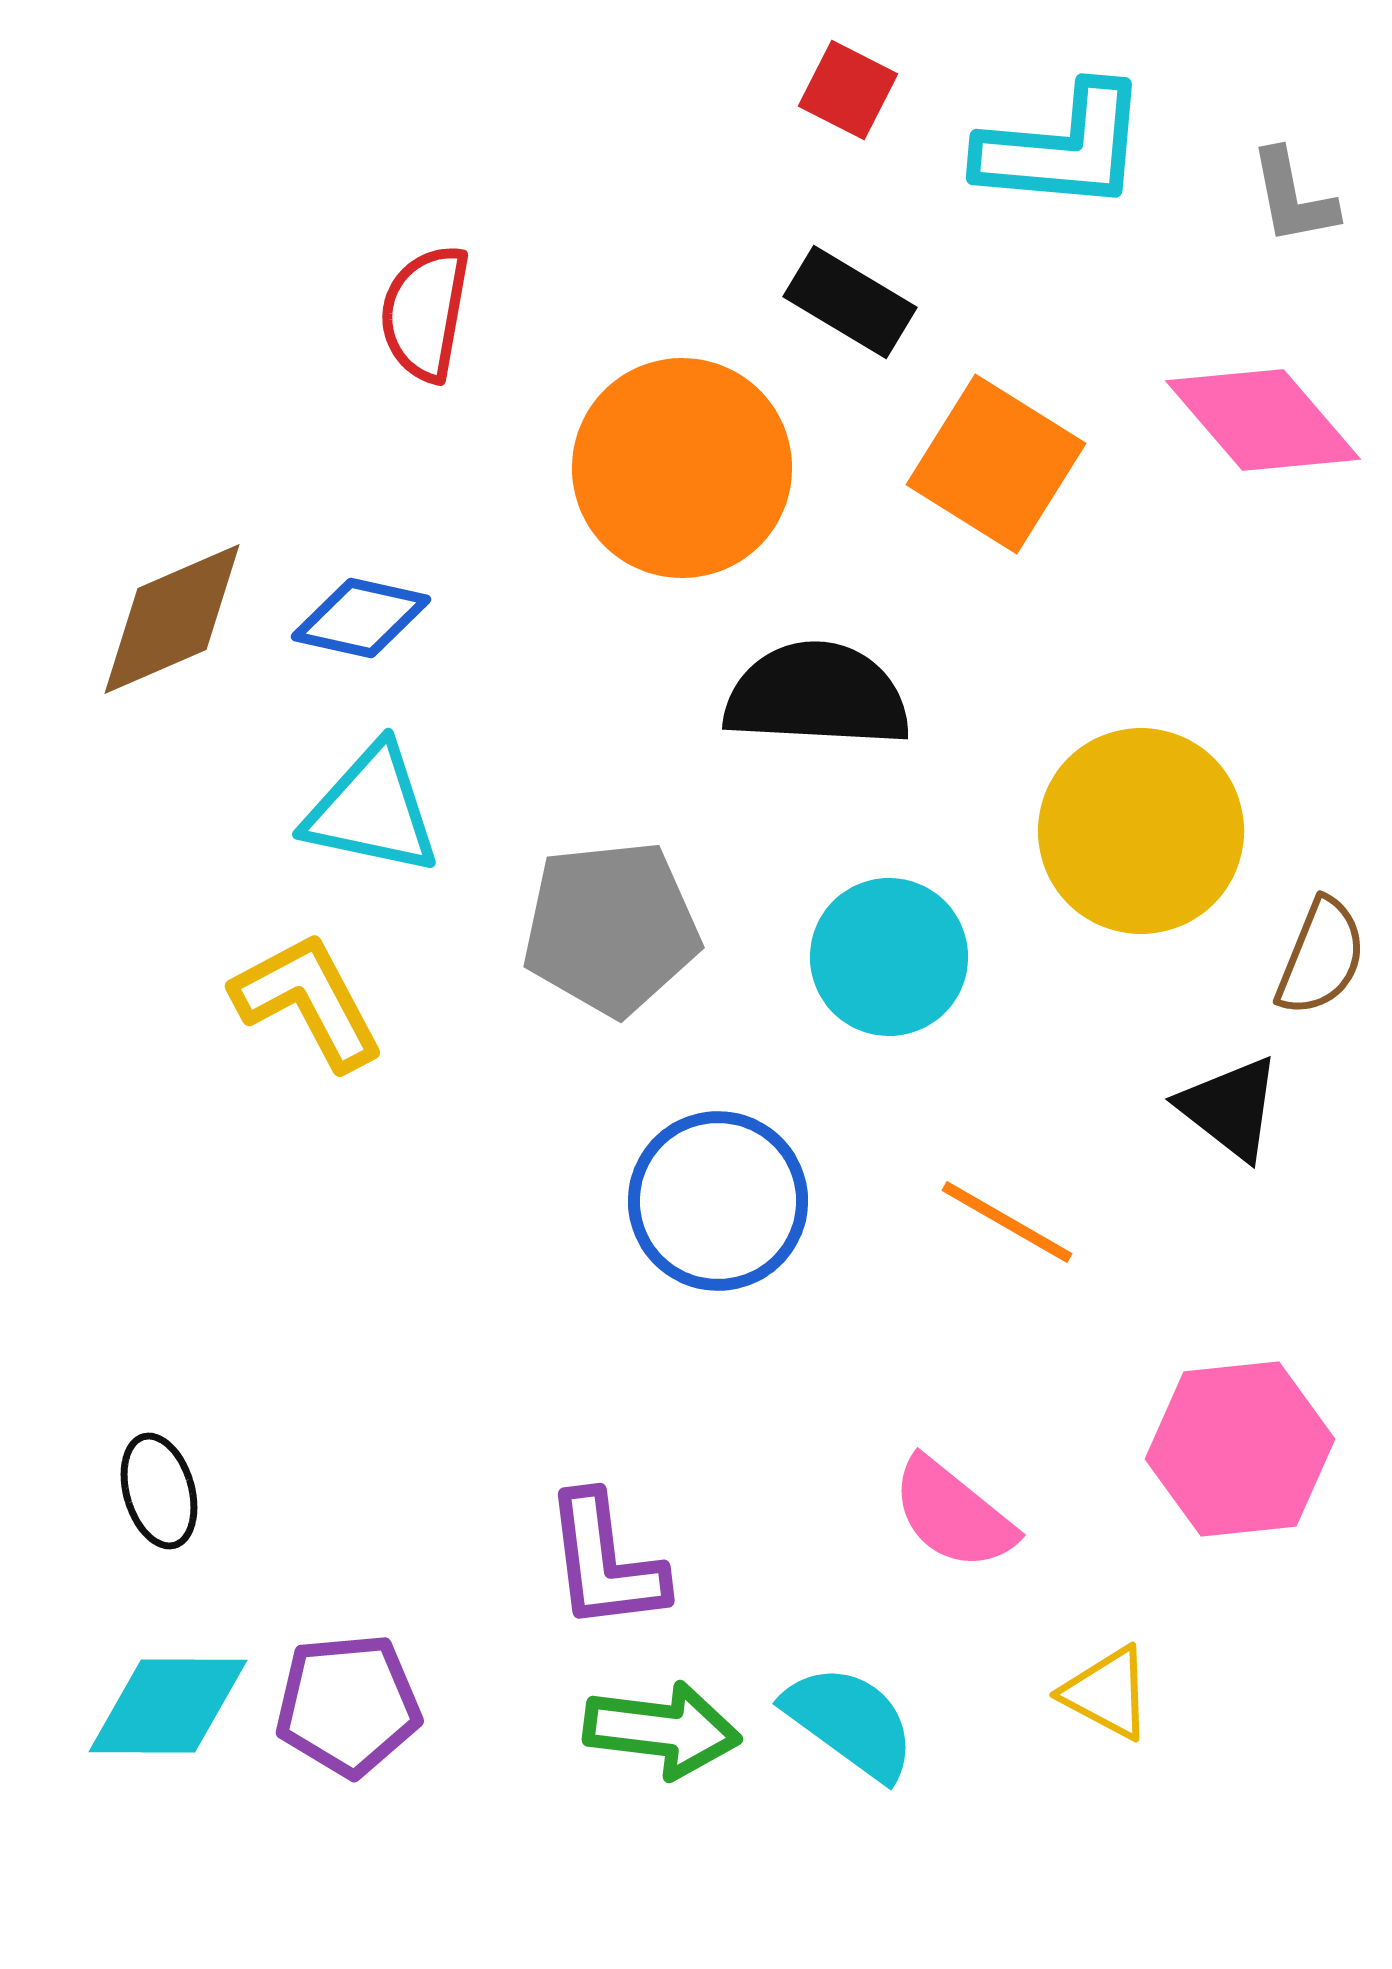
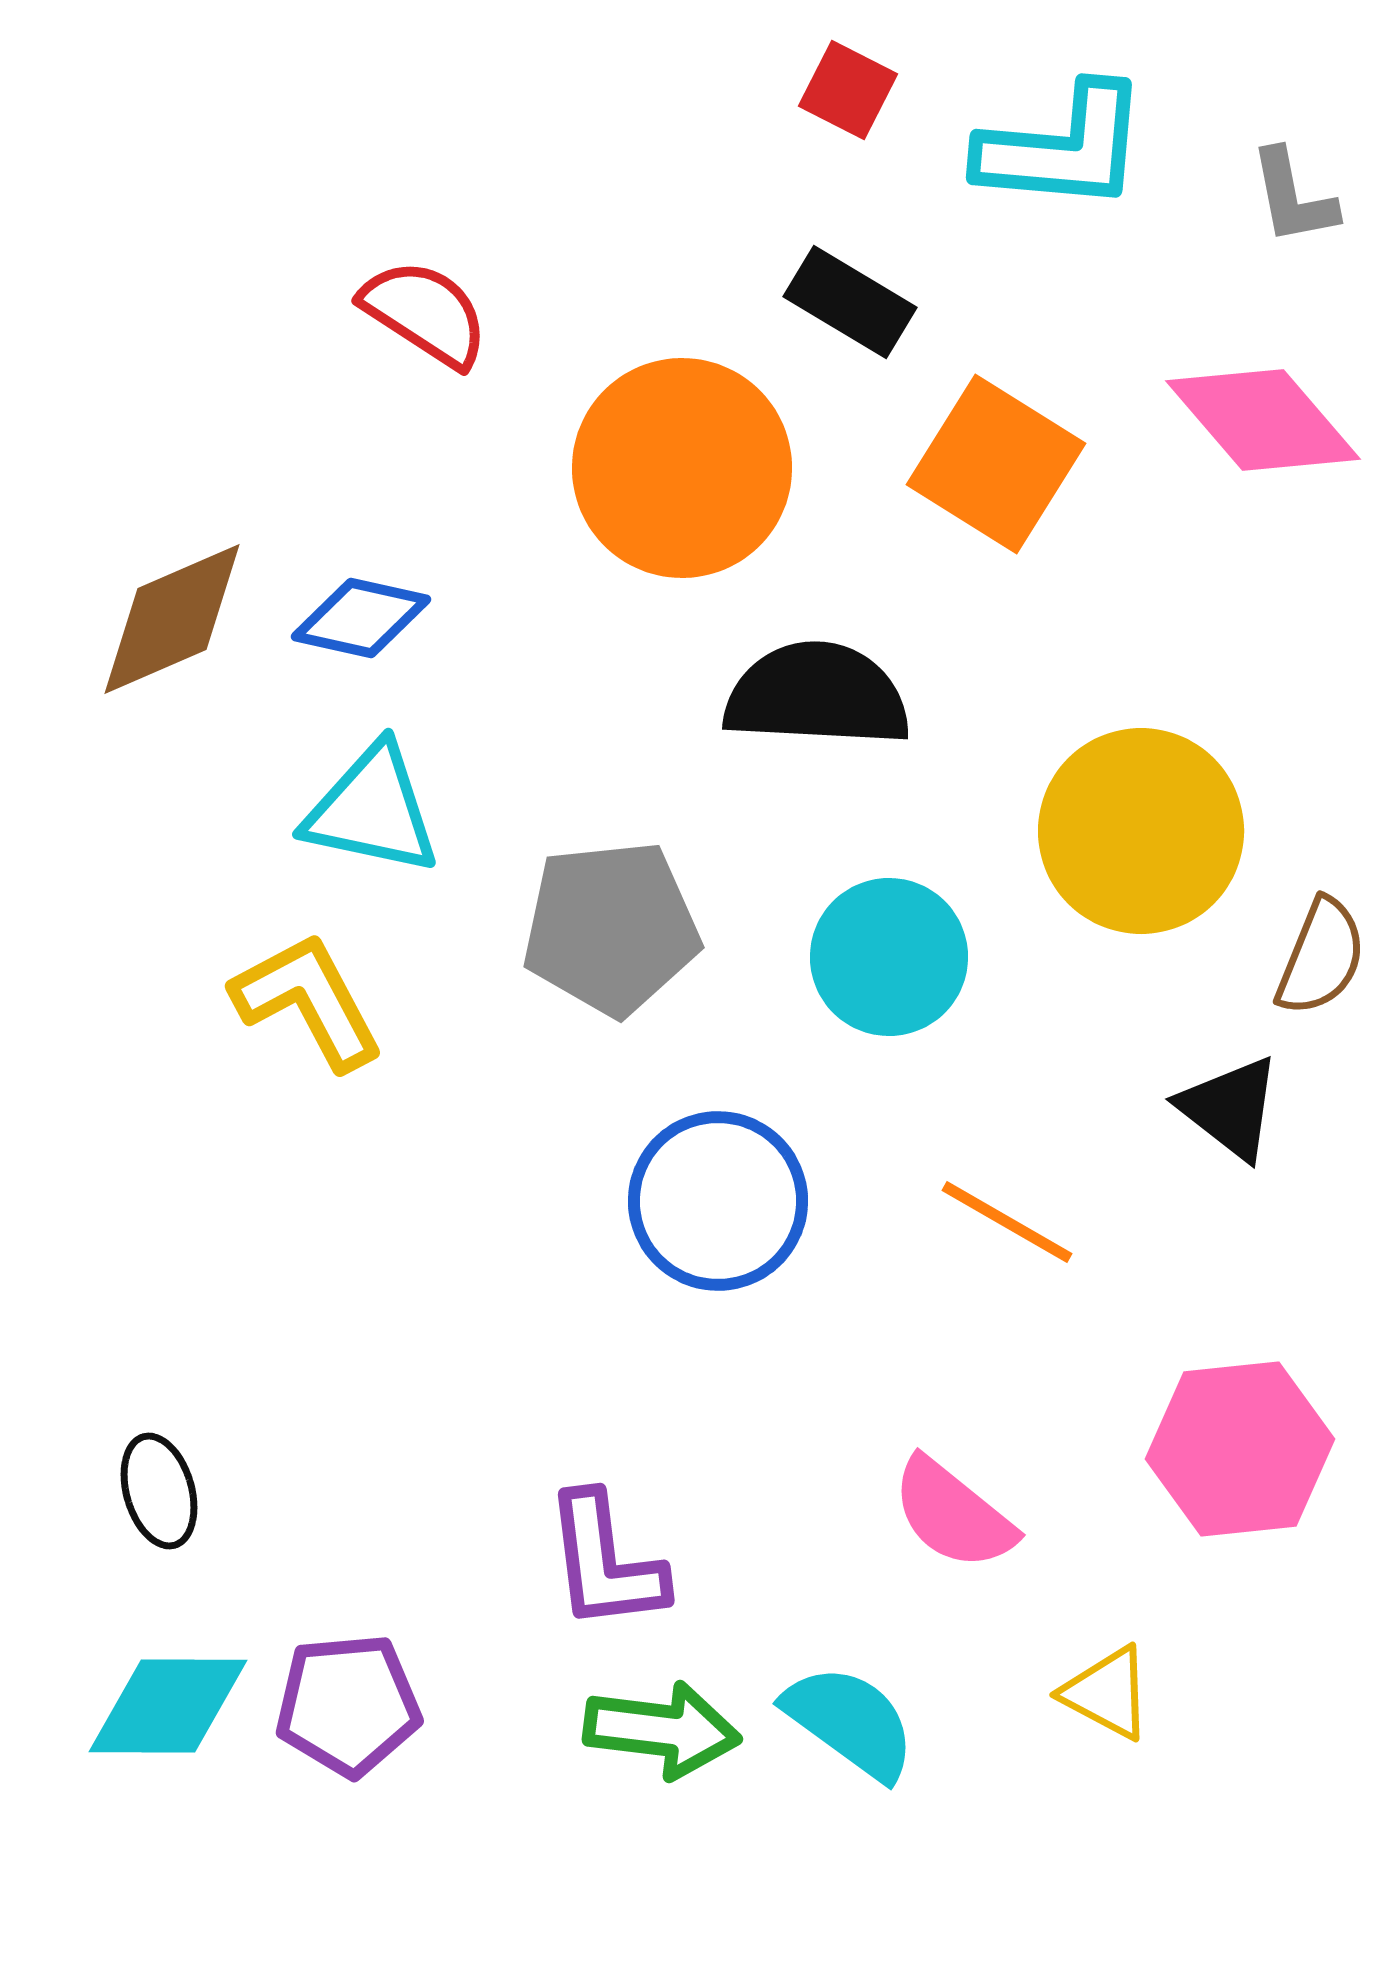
red semicircle: rotated 113 degrees clockwise
